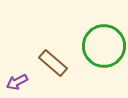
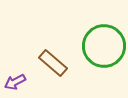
purple arrow: moved 2 px left
